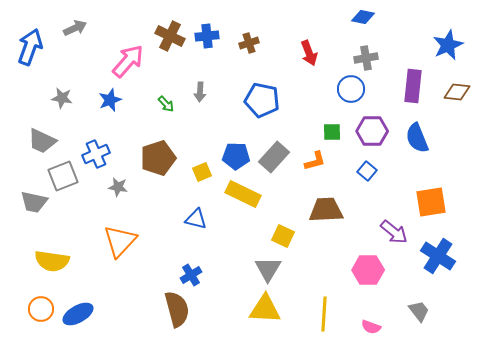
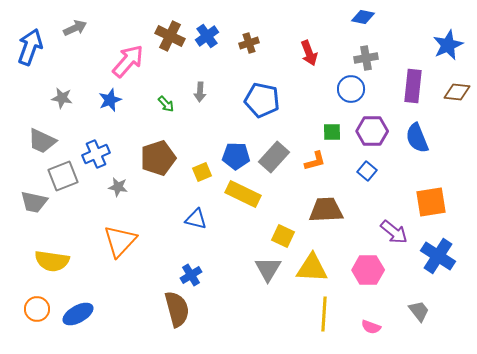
blue cross at (207, 36): rotated 30 degrees counterclockwise
orange circle at (41, 309): moved 4 px left
yellow triangle at (265, 309): moved 47 px right, 41 px up
